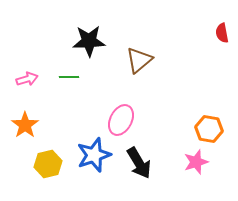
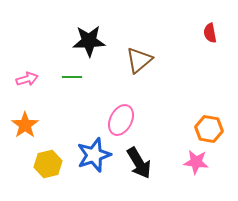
red semicircle: moved 12 px left
green line: moved 3 px right
pink star: rotated 25 degrees clockwise
